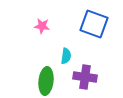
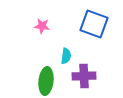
purple cross: moved 1 px left, 1 px up; rotated 10 degrees counterclockwise
